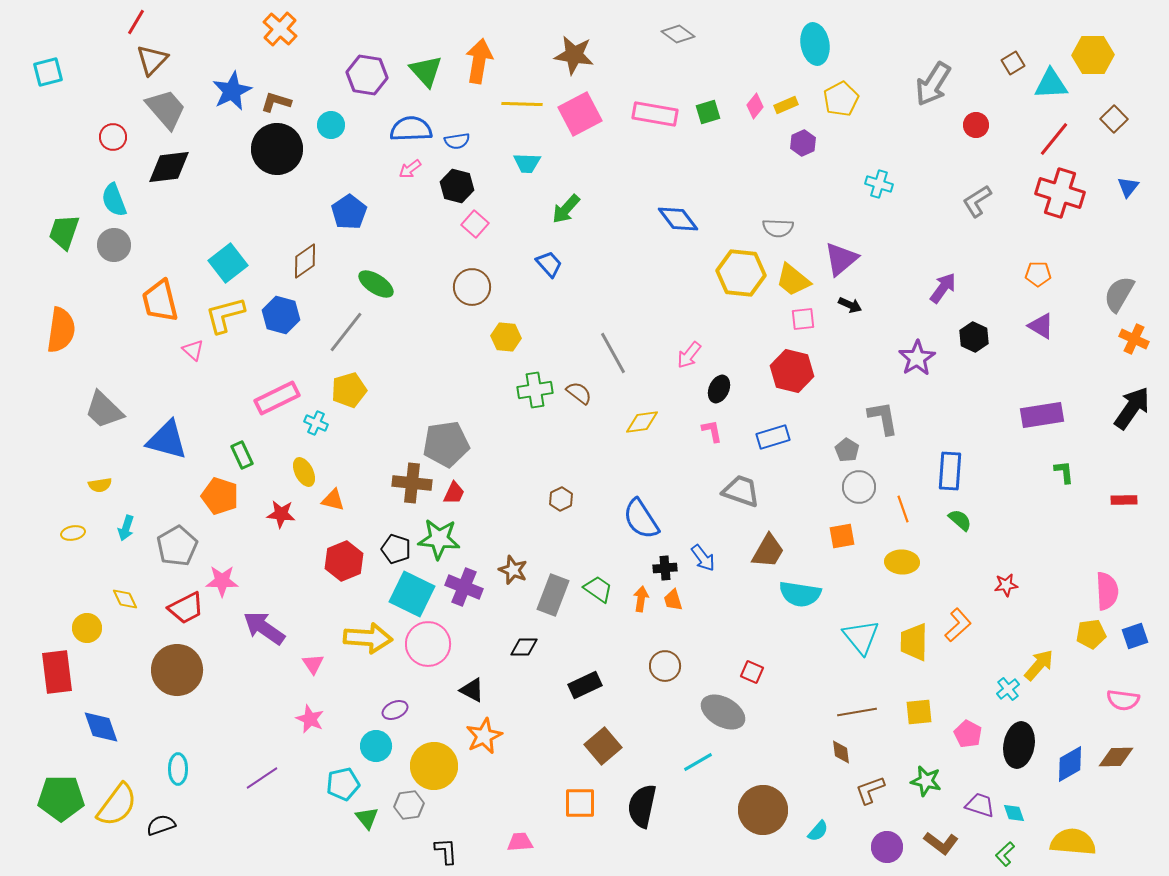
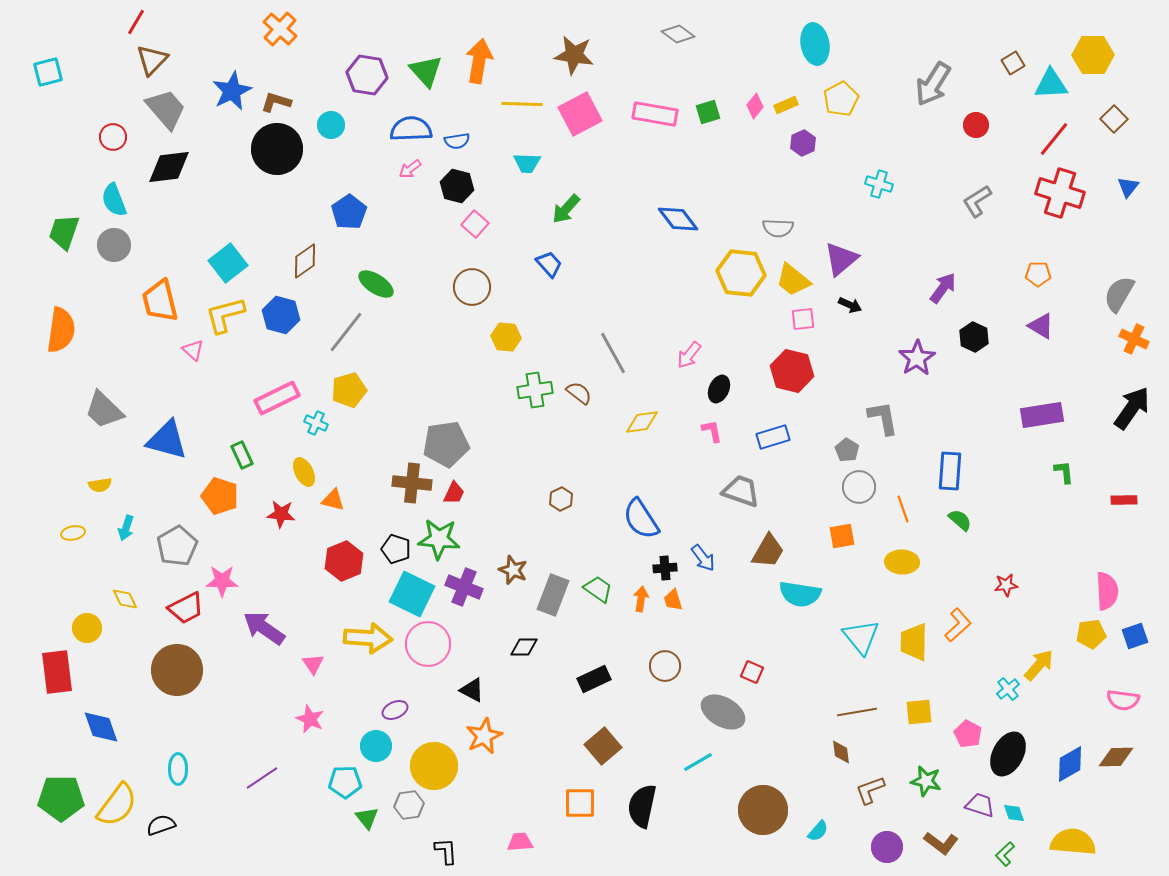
black rectangle at (585, 685): moved 9 px right, 6 px up
black ellipse at (1019, 745): moved 11 px left, 9 px down; rotated 18 degrees clockwise
cyan pentagon at (343, 784): moved 2 px right, 2 px up; rotated 12 degrees clockwise
